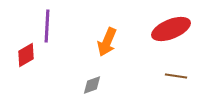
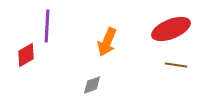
brown line: moved 11 px up
